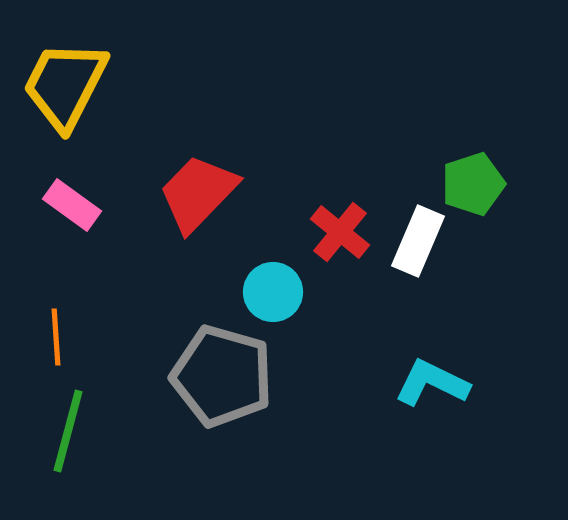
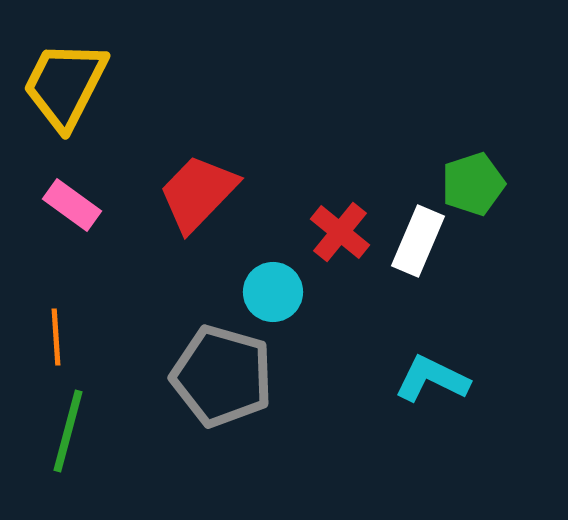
cyan L-shape: moved 4 px up
